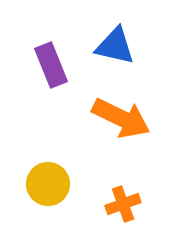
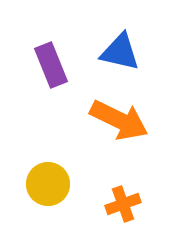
blue triangle: moved 5 px right, 6 px down
orange arrow: moved 2 px left, 2 px down
